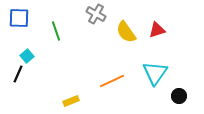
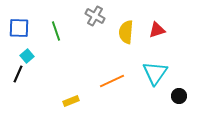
gray cross: moved 1 px left, 2 px down
blue square: moved 10 px down
yellow semicircle: rotated 40 degrees clockwise
